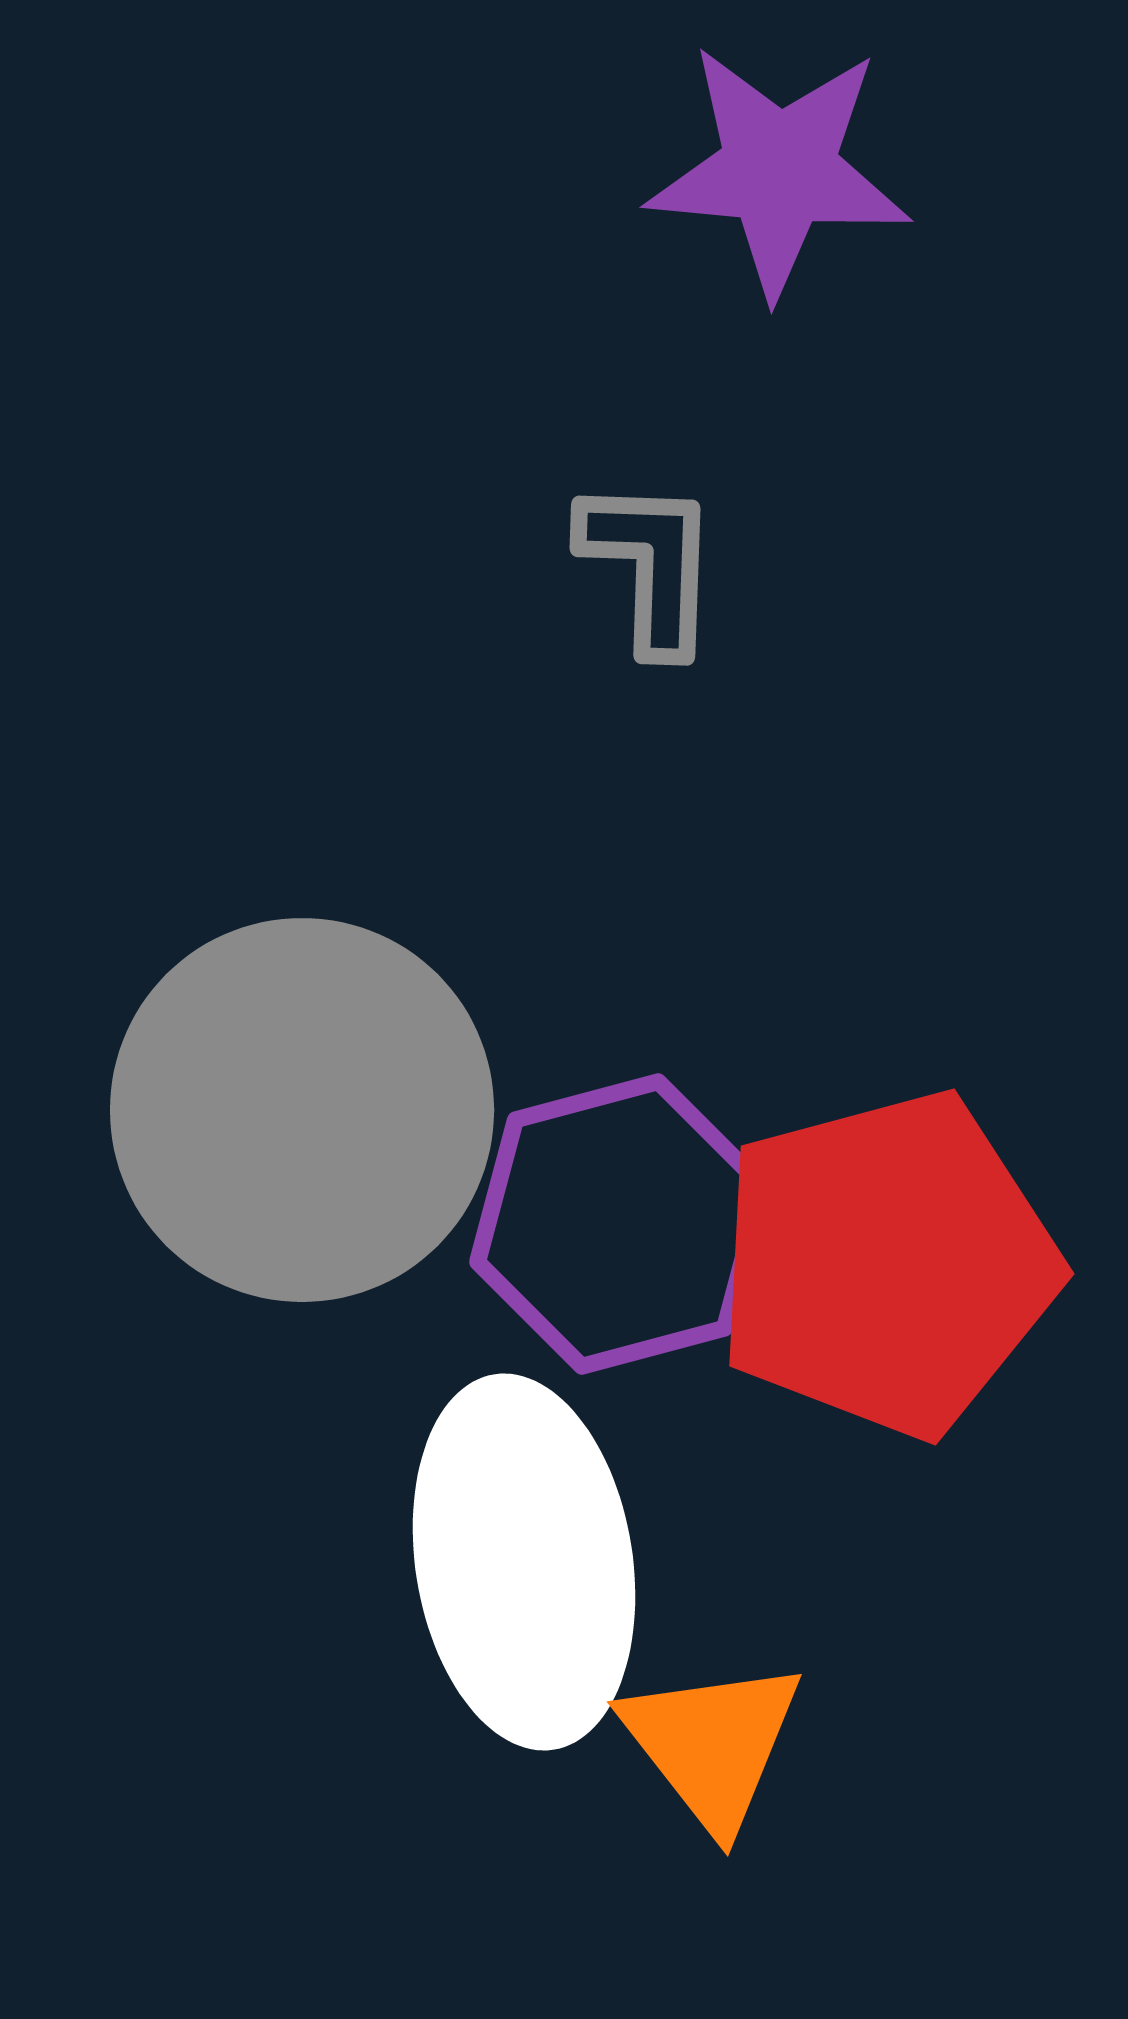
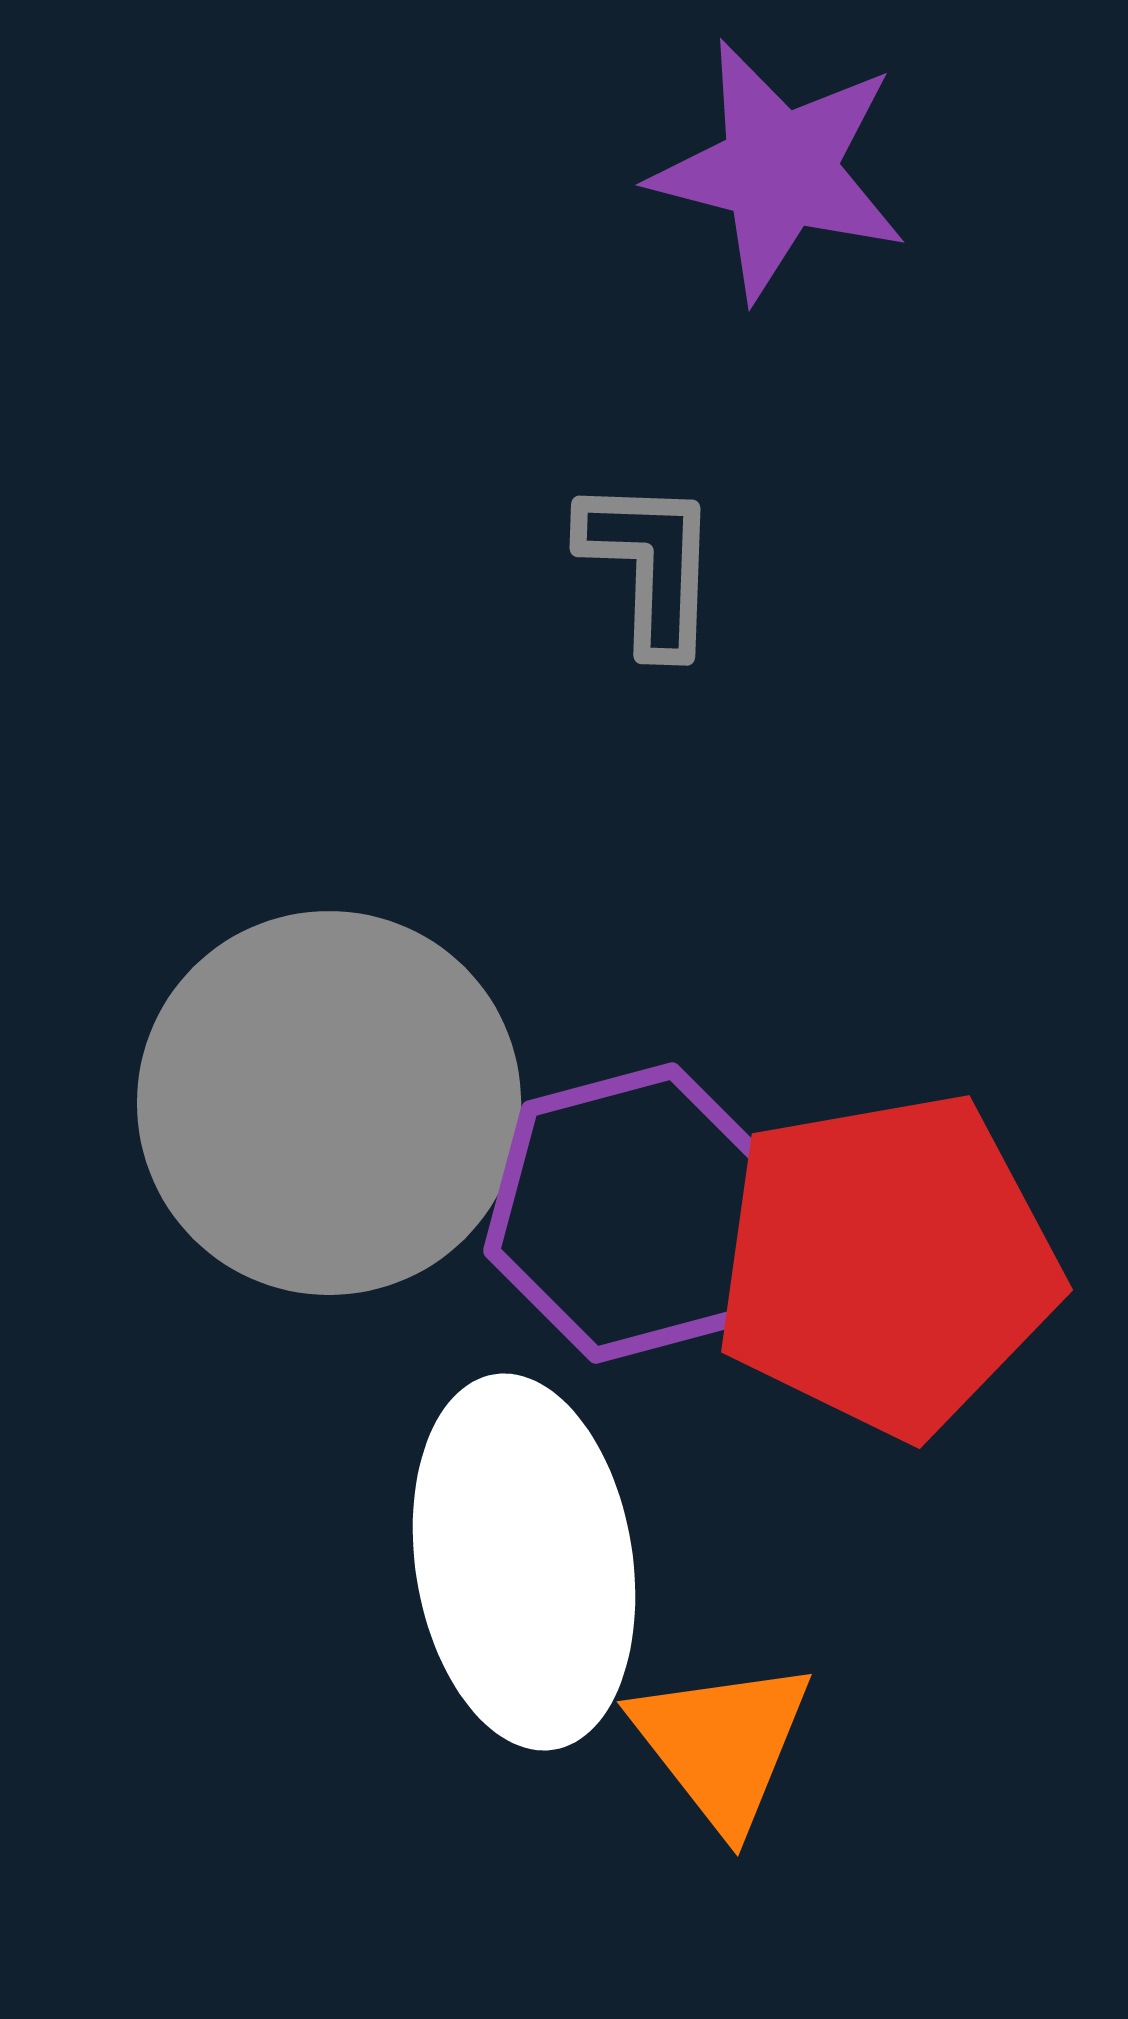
purple star: rotated 9 degrees clockwise
gray circle: moved 27 px right, 7 px up
purple hexagon: moved 14 px right, 11 px up
red pentagon: rotated 5 degrees clockwise
orange triangle: moved 10 px right
